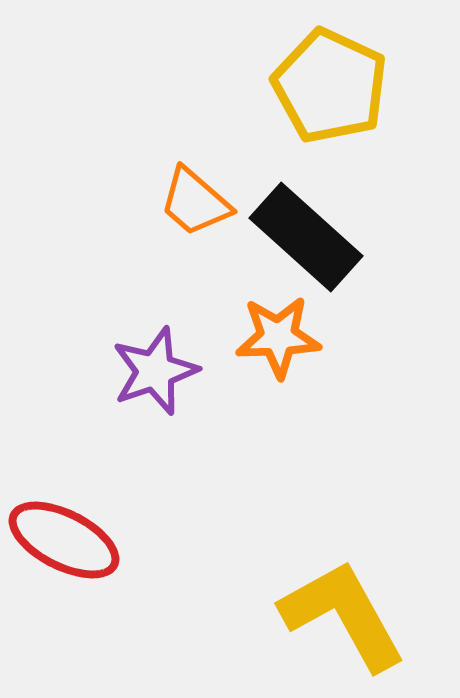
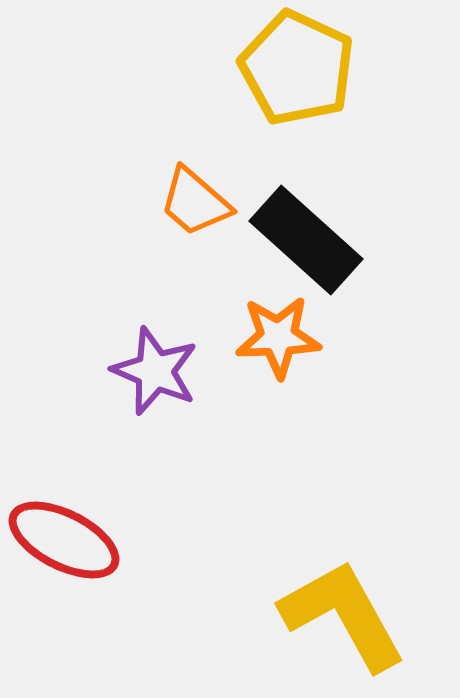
yellow pentagon: moved 33 px left, 18 px up
black rectangle: moved 3 px down
purple star: rotated 30 degrees counterclockwise
